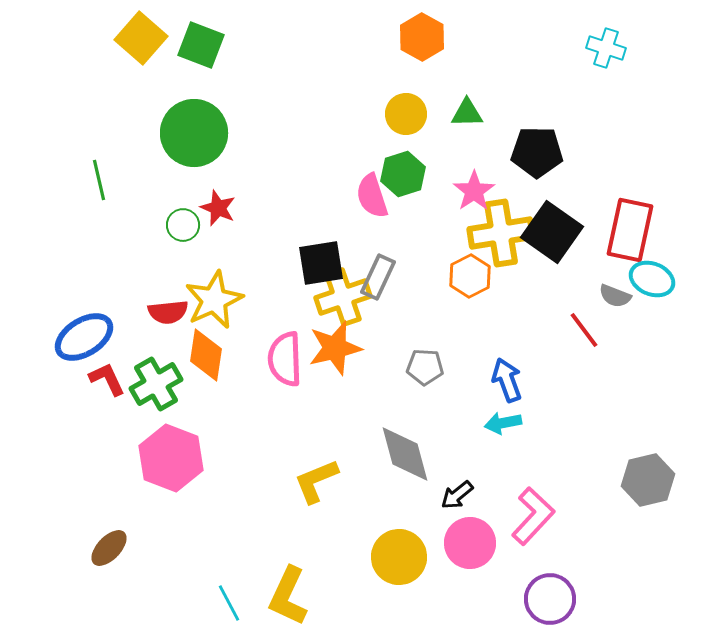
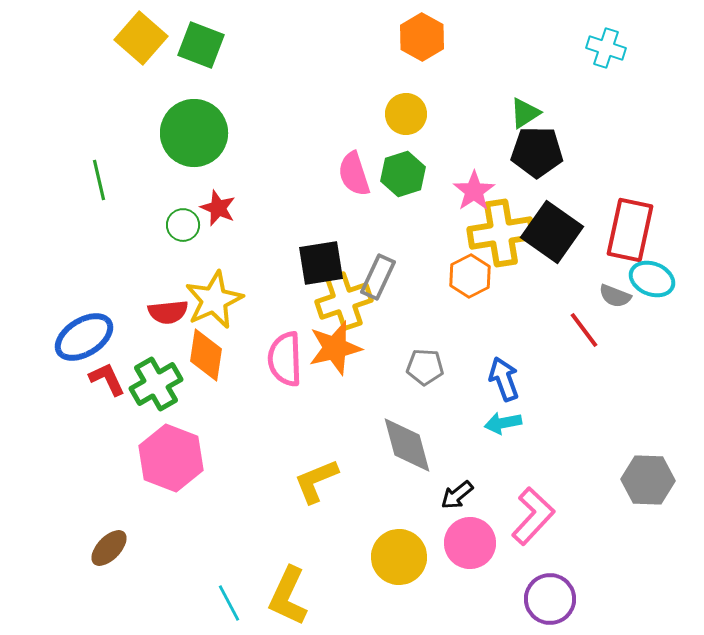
green triangle at (467, 113): moved 58 px right; rotated 32 degrees counterclockwise
pink semicircle at (372, 196): moved 18 px left, 22 px up
yellow cross at (343, 297): moved 1 px right, 4 px down
blue arrow at (507, 380): moved 3 px left, 1 px up
gray diamond at (405, 454): moved 2 px right, 9 px up
gray hexagon at (648, 480): rotated 15 degrees clockwise
